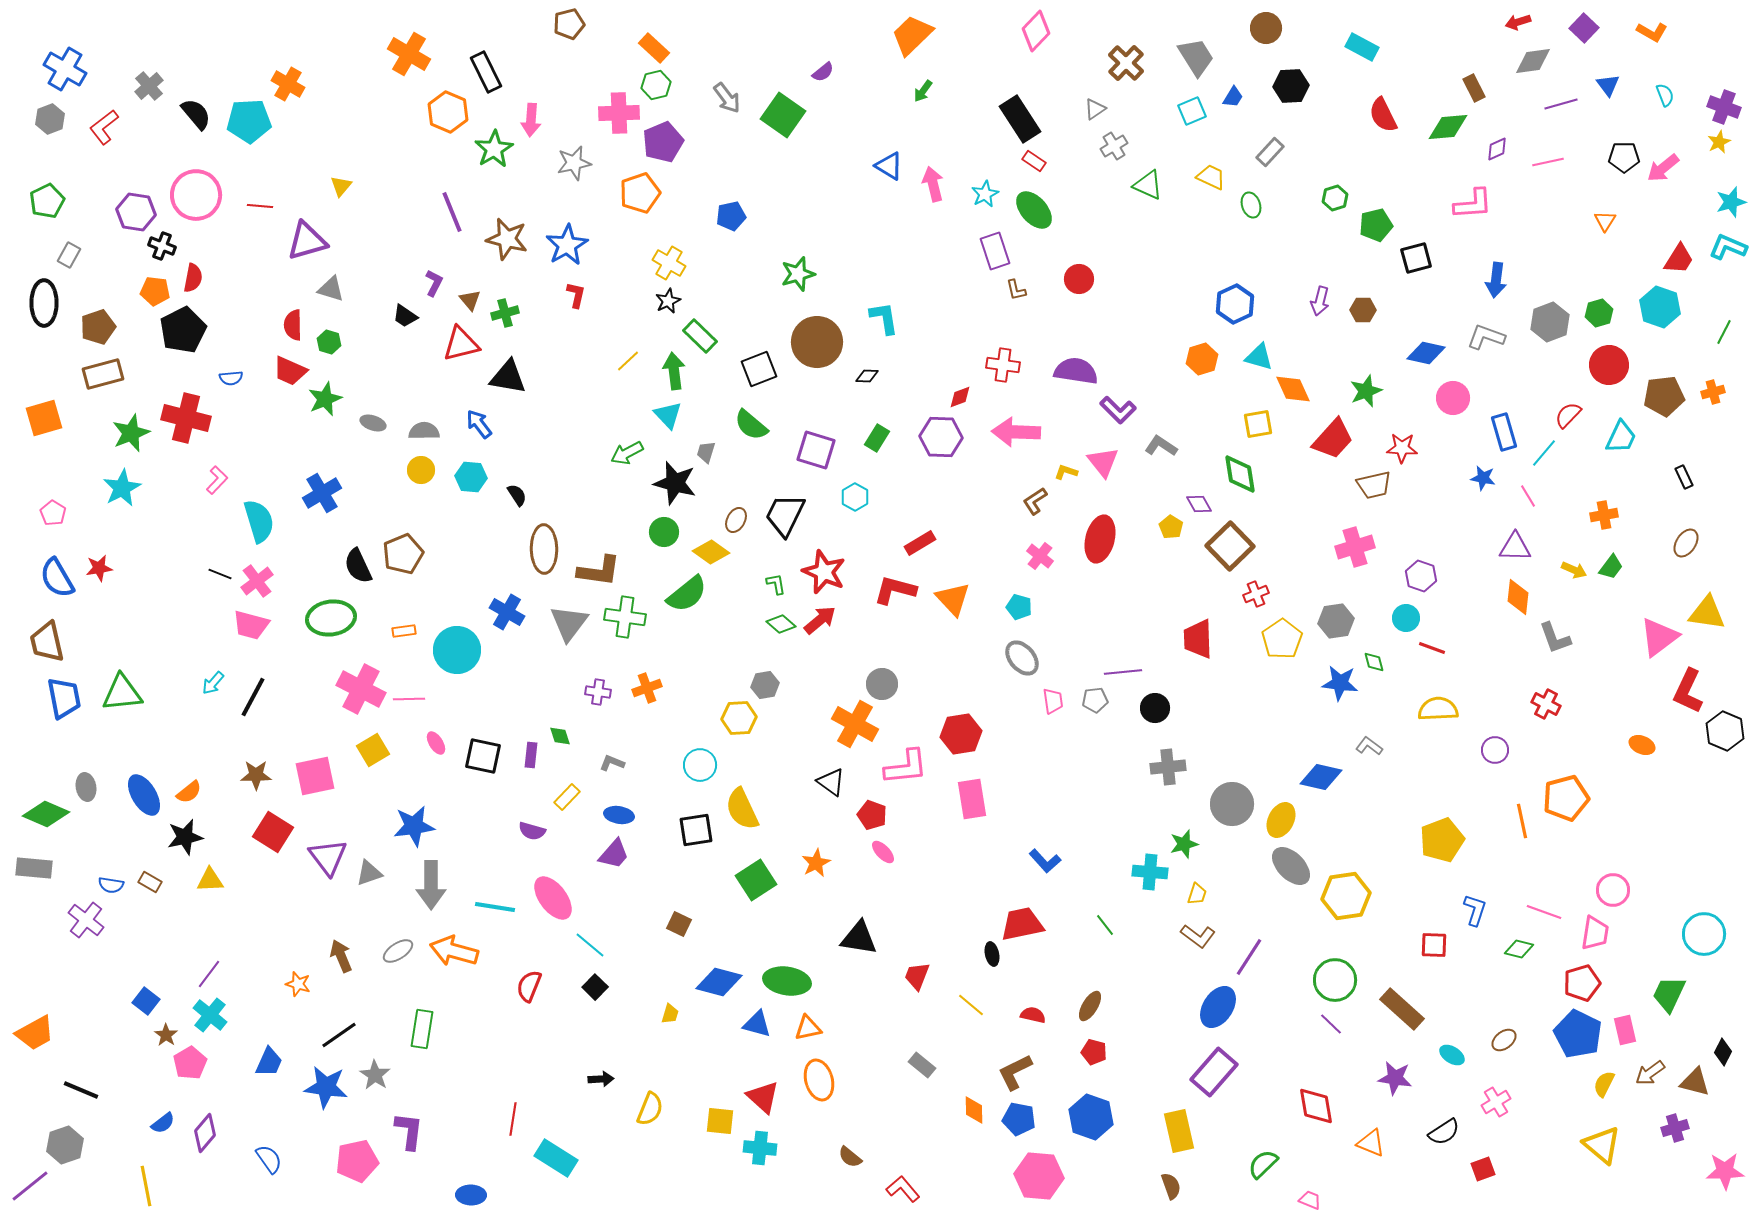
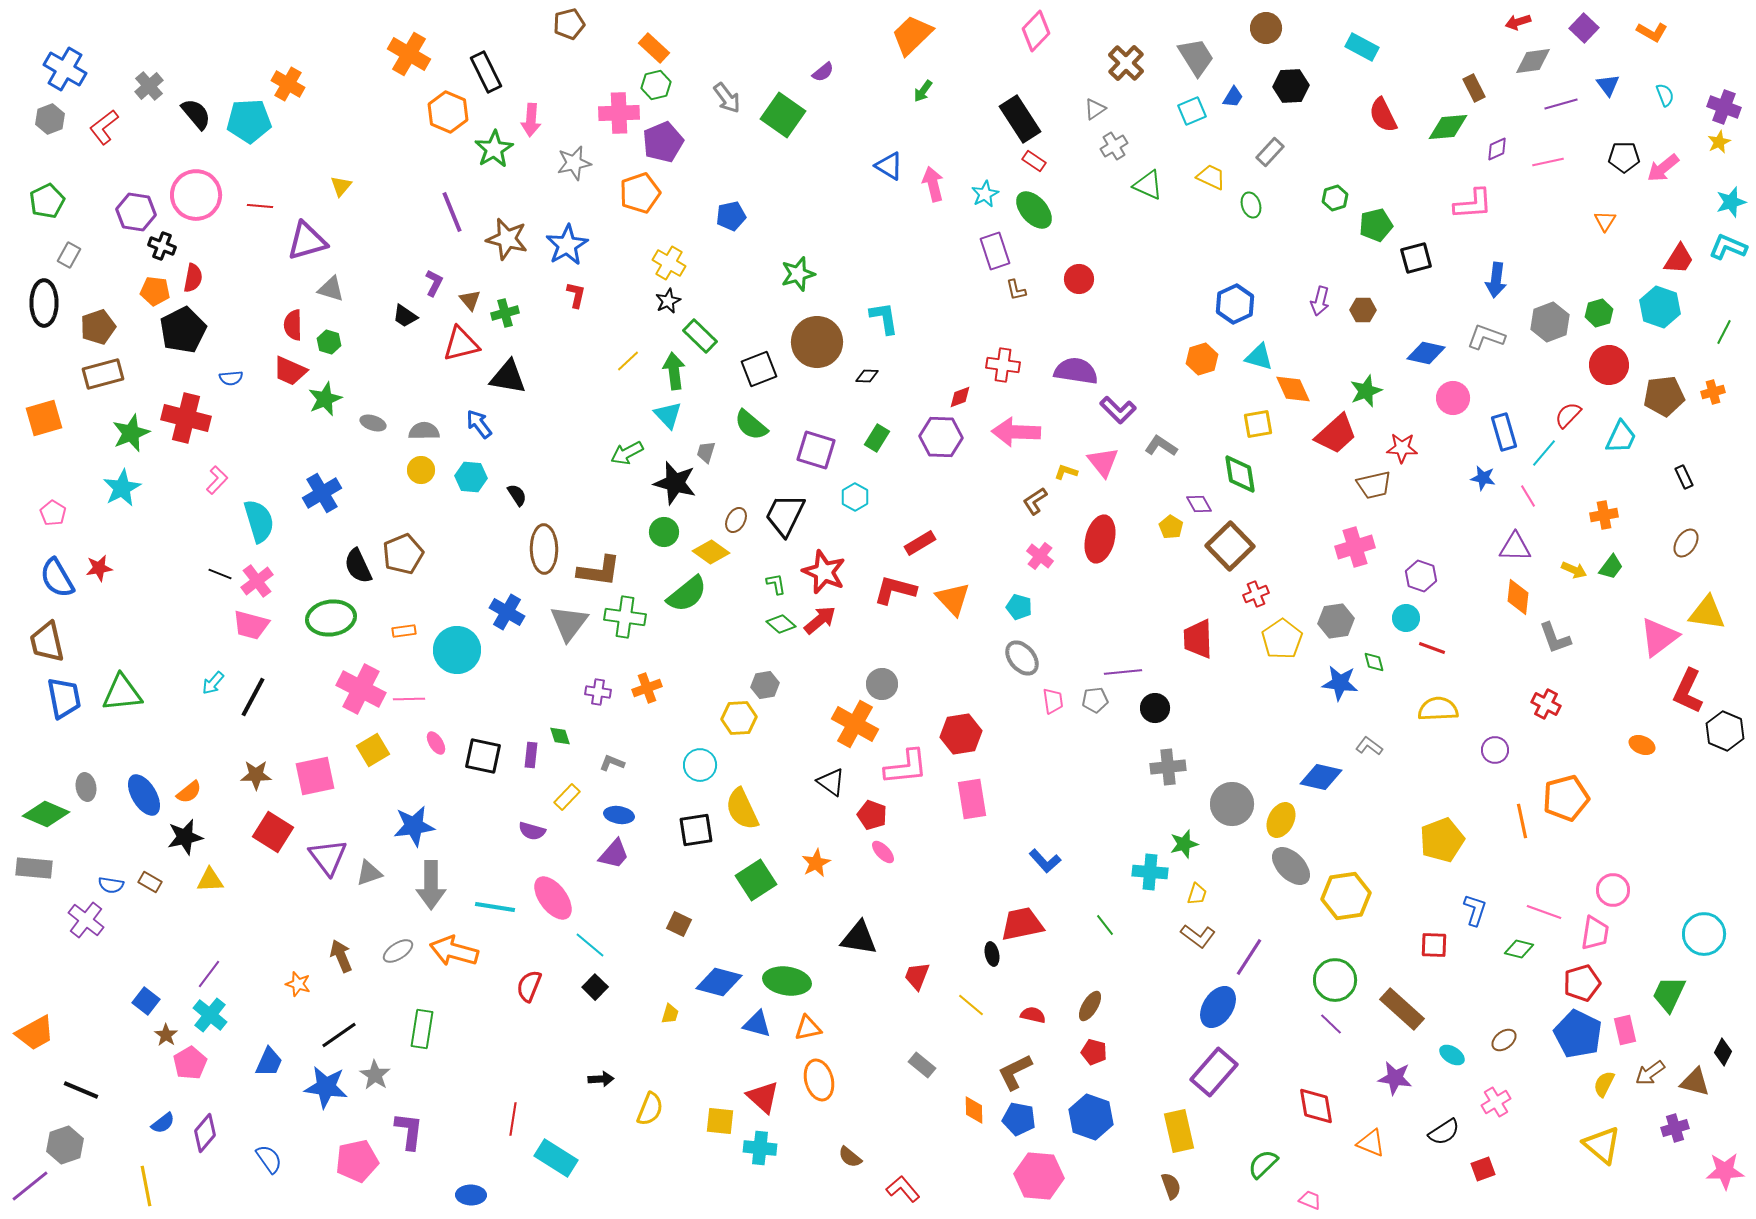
red trapezoid at (1333, 439): moved 3 px right, 5 px up; rotated 6 degrees clockwise
